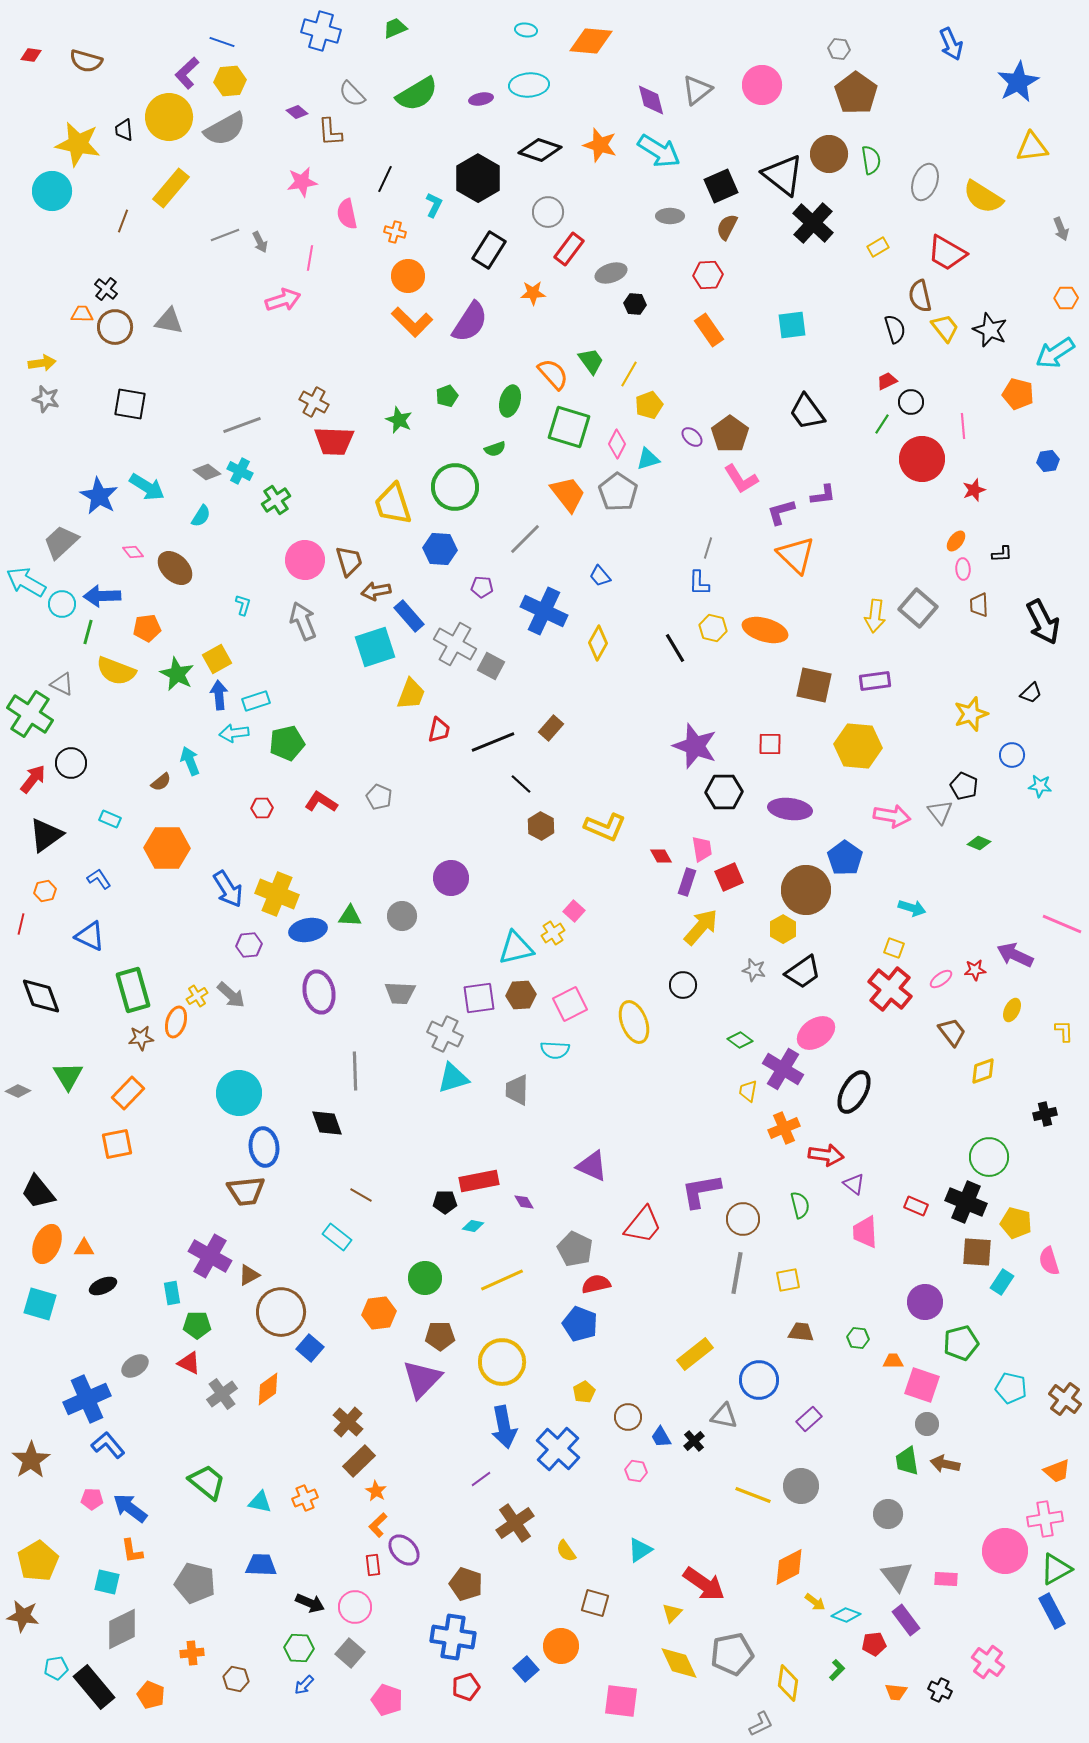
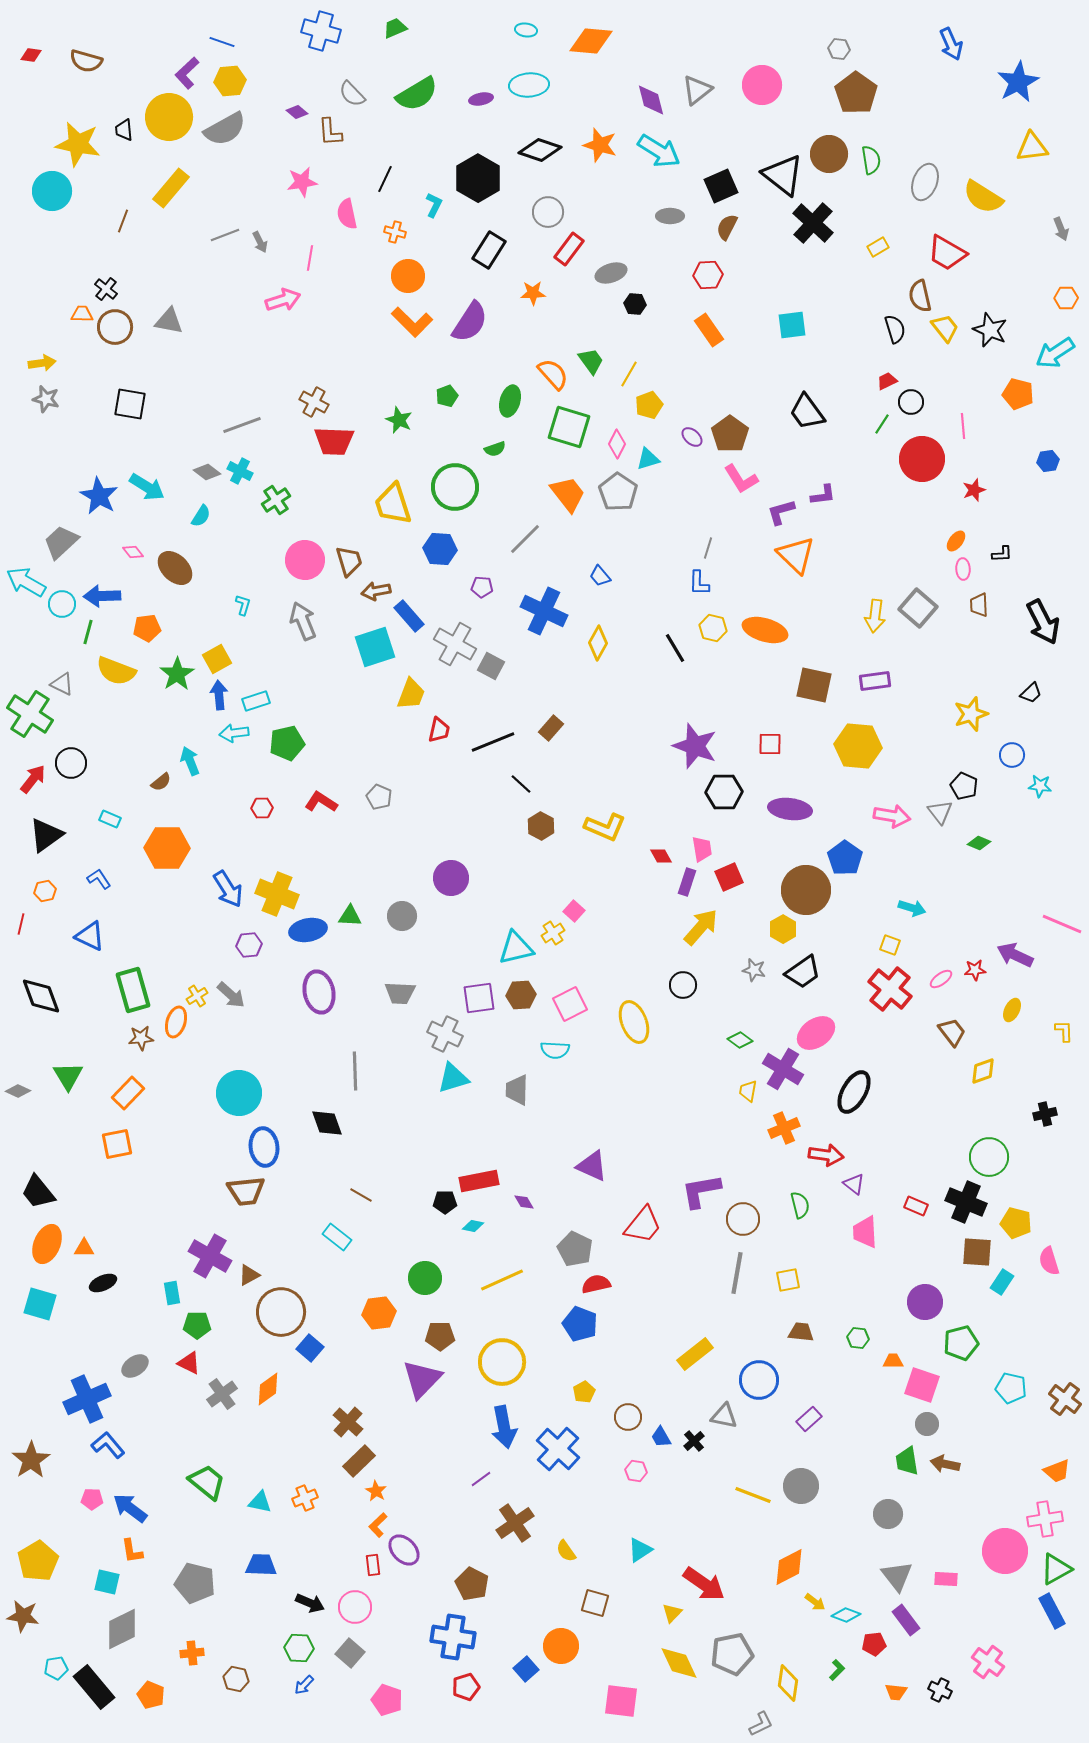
green star at (177, 674): rotated 12 degrees clockwise
yellow square at (894, 948): moved 4 px left, 3 px up
black ellipse at (103, 1286): moved 3 px up
brown pentagon at (466, 1584): moved 6 px right; rotated 8 degrees clockwise
